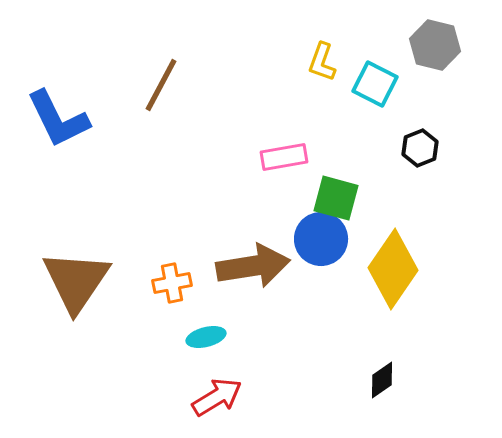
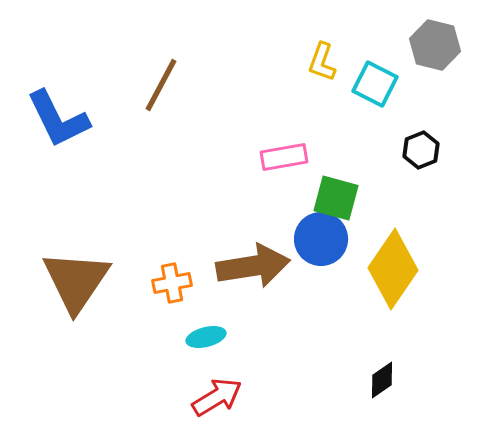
black hexagon: moved 1 px right, 2 px down
